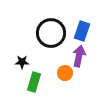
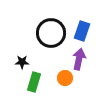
purple arrow: moved 3 px down
orange circle: moved 5 px down
